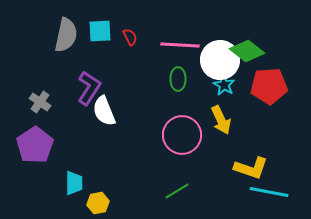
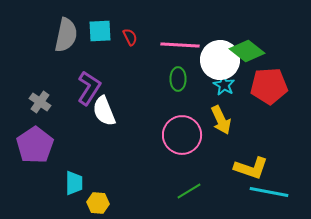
green line: moved 12 px right
yellow hexagon: rotated 15 degrees clockwise
